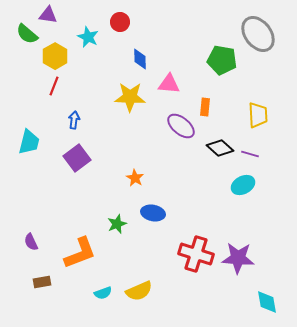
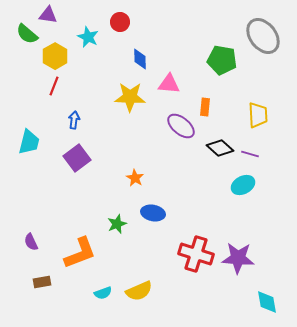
gray ellipse: moved 5 px right, 2 px down
